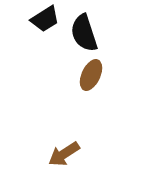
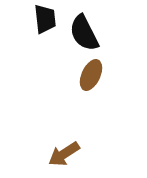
black trapezoid: rotated 64 degrees counterclockwise
black semicircle: rotated 9 degrees counterclockwise
